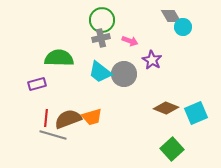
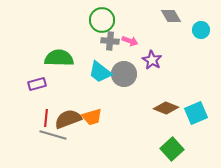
cyan circle: moved 18 px right, 3 px down
gray cross: moved 9 px right, 3 px down; rotated 18 degrees clockwise
